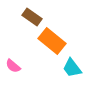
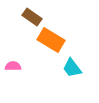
orange rectangle: moved 1 px left, 1 px up; rotated 8 degrees counterclockwise
pink semicircle: rotated 140 degrees clockwise
